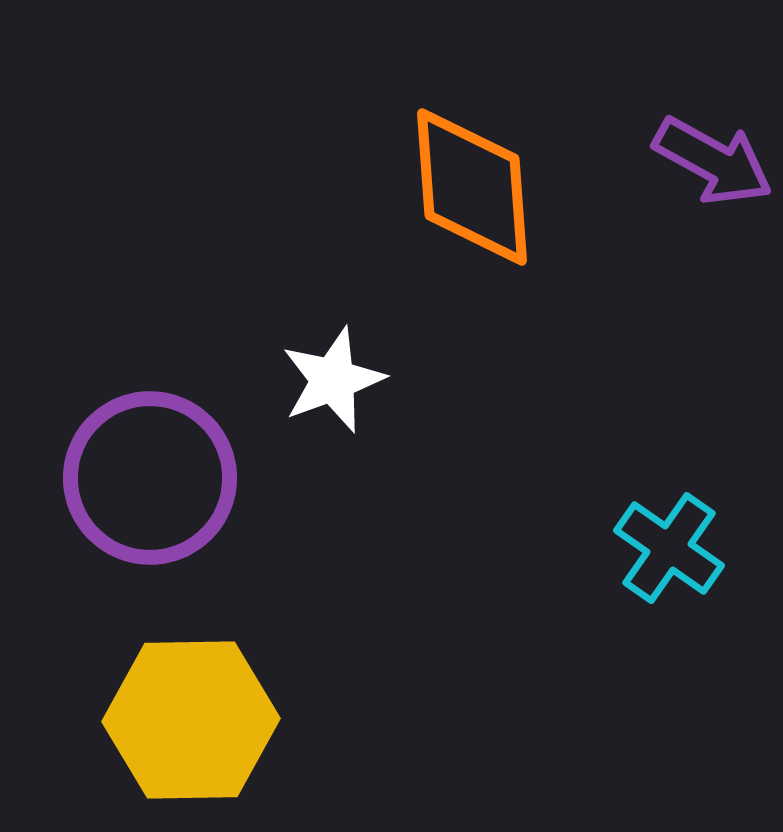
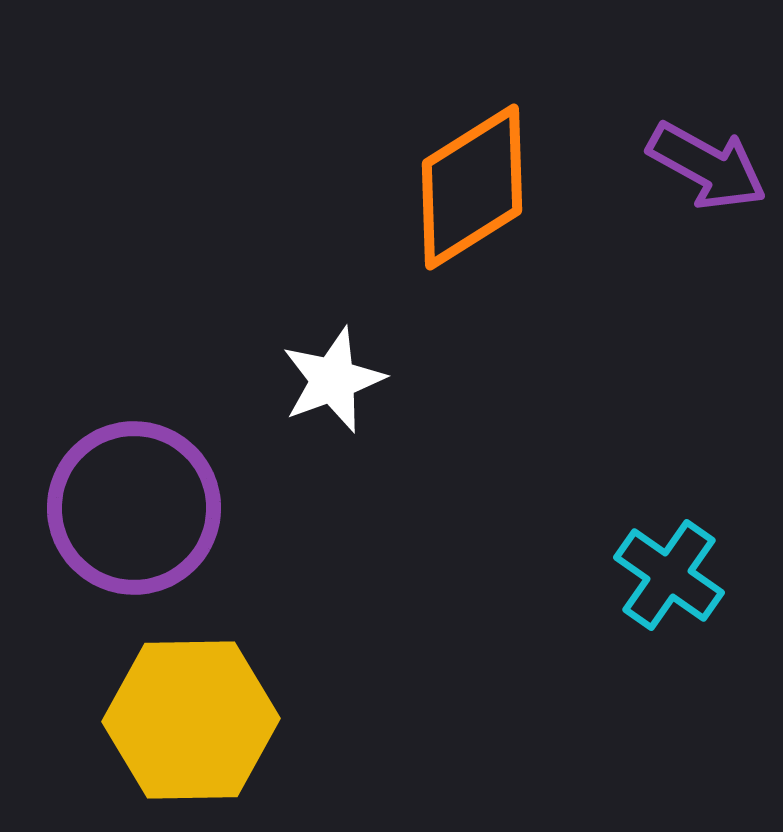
purple arrow: moved 6 px left, 5 px down
orange diamond: rotated 62 degrees clockwise
purple circle: moved 16 px left, 30 px down
cyan cross: moved 27 px down
